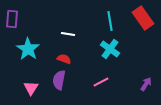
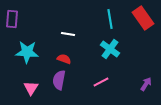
cyan line: moved 2 px up
cyan star: moved 1 px left, 3 px down; rotated 30 degrees counterclockwise
